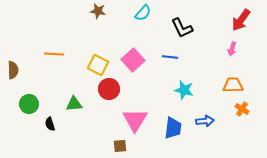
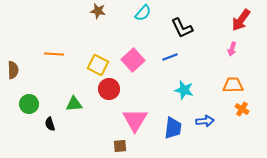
blue line: rotated 28 degrees counterclockwise
